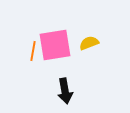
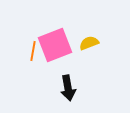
pink square: rotated 12 degrees counterclockwise
black arrow: moved 3 px right, 3 px up
